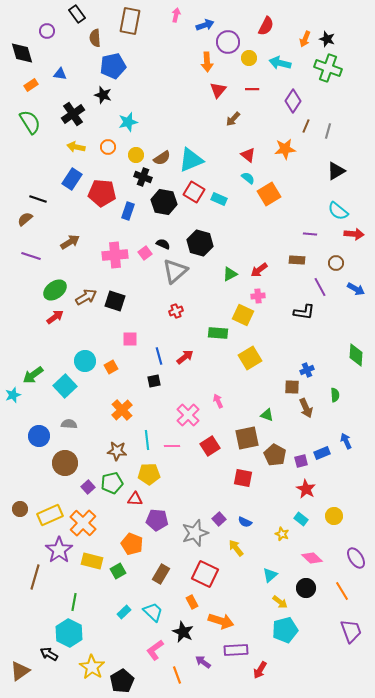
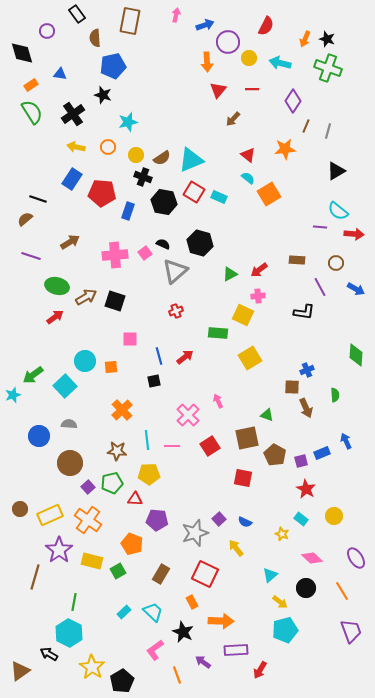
green semicircle at (30, 122): moved 2 px right, 10 px up
cyan rectangle at (219, 199): moved 2 px up
purple line at (310, 234): moved 10 px right, 7 px up
green ellipse at (55, 290): moved 2 px right, 4 px up; rotated 50 degrees clockwise
orange square at (111, 367): rotated 24 degrees clockwise
brown circle at (65, 463): moved 5 px right
orange cross at (83, 523): moved 5 px right, 3 px up; rotated 8 degrees counterclockwise
orange arrow at (221, 621): rotated 15 degrees counterclockwise
